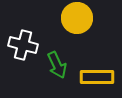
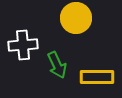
yellow circle: moved 1 px left
white cross: rotated 20 degrees counterclockwise
